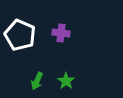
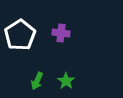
white pentagon: rotated 16 degrees clockwise
